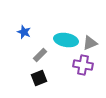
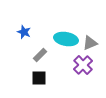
cyan ellipse: moved 1 px up
purple cross: rotated 36 degrees clockwise
black square: rotated 21 degrees clockwise
